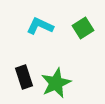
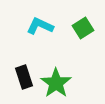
green star: rotated 12 degrees counterclockwise
